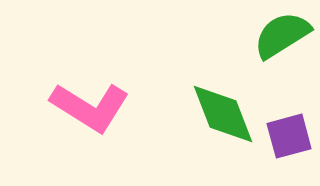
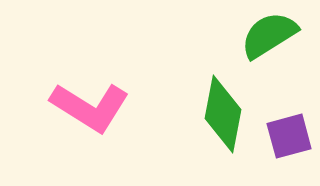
green semicircle: moved 13 px left
green diamond: rotated 32 degrees clockwise
